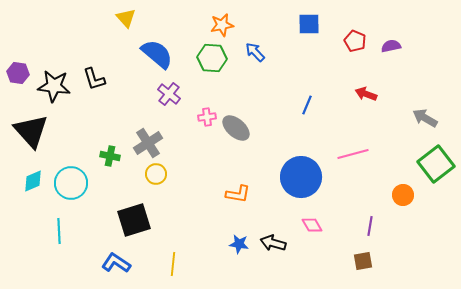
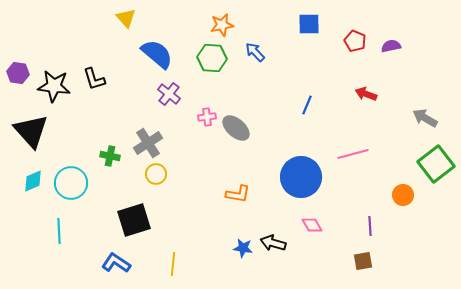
purple line: rotated 12 degrees counterclockwise
blue star: moved 4 px right, 4 px down
